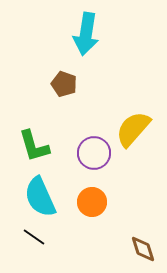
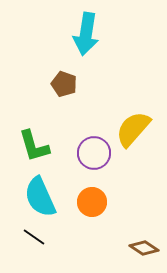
brown diamond: moved 1 px right, 1 px up; rotated 40 degrees counterclockwise
